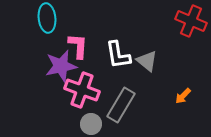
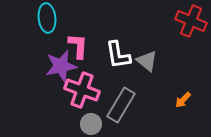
orange arrow: moved 4 px down
